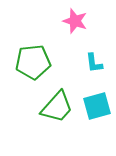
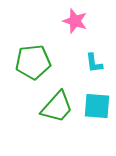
cyan square: rotated 20 degrees clockwise
